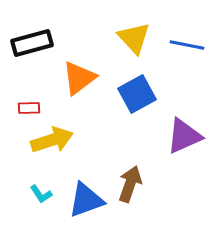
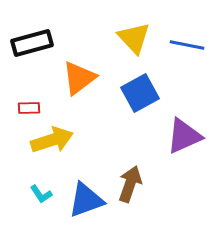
blue square: moved 3 px right, 1 px up
